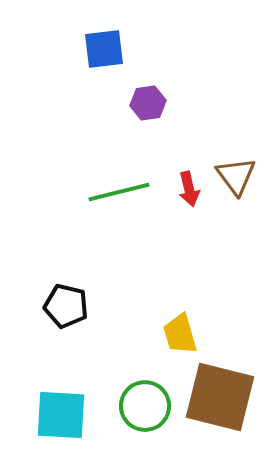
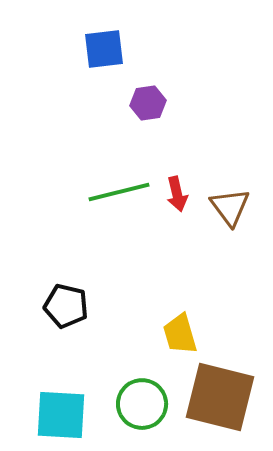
brown triangle: moved 6 px left, 31 px down
red arrow: moved 12 px left, 5 px down
green circle: moved 3 px left, 2 px up
